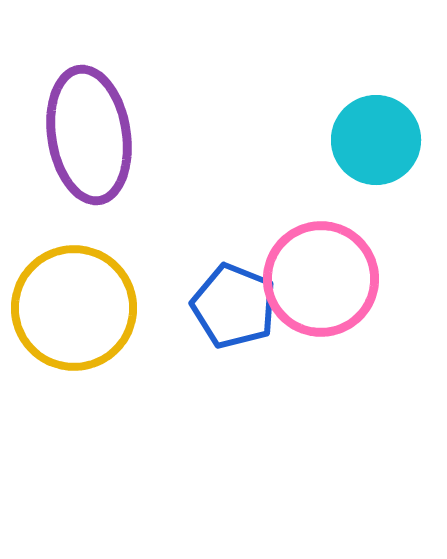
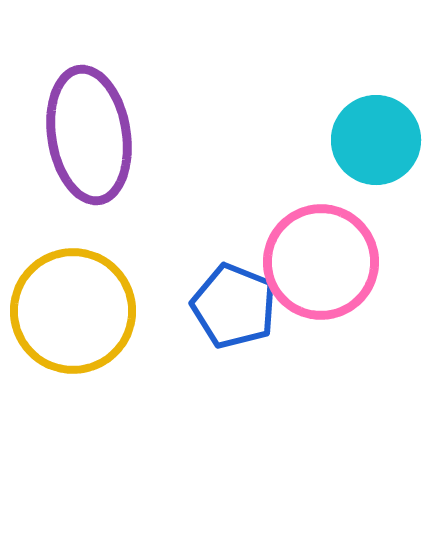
pink circle: moved 17 px up
yellow circle: moved 1 px left, 3 px down
